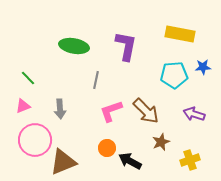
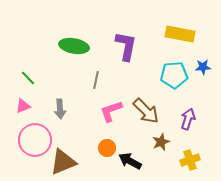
purple arrow: moved 6 px left, 5 px down; rotated 90 degrees clockwise
